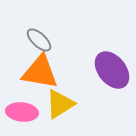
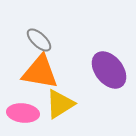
purple ellipse: moved 3 px left
pink ellipse: moved 1 px right, 1 px down
